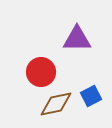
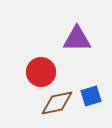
blue square: rotated 10 degrees clockwise
brown diamond: moved 1 px right, 1 px up
